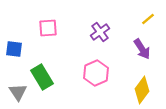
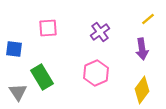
purple arrow: rotated 25 degrees clockwise
